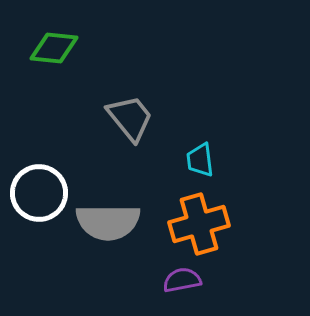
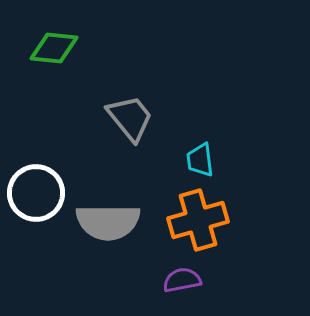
white circle: moved 3 px left
orange cross: moved 1 px left, 4 px up
